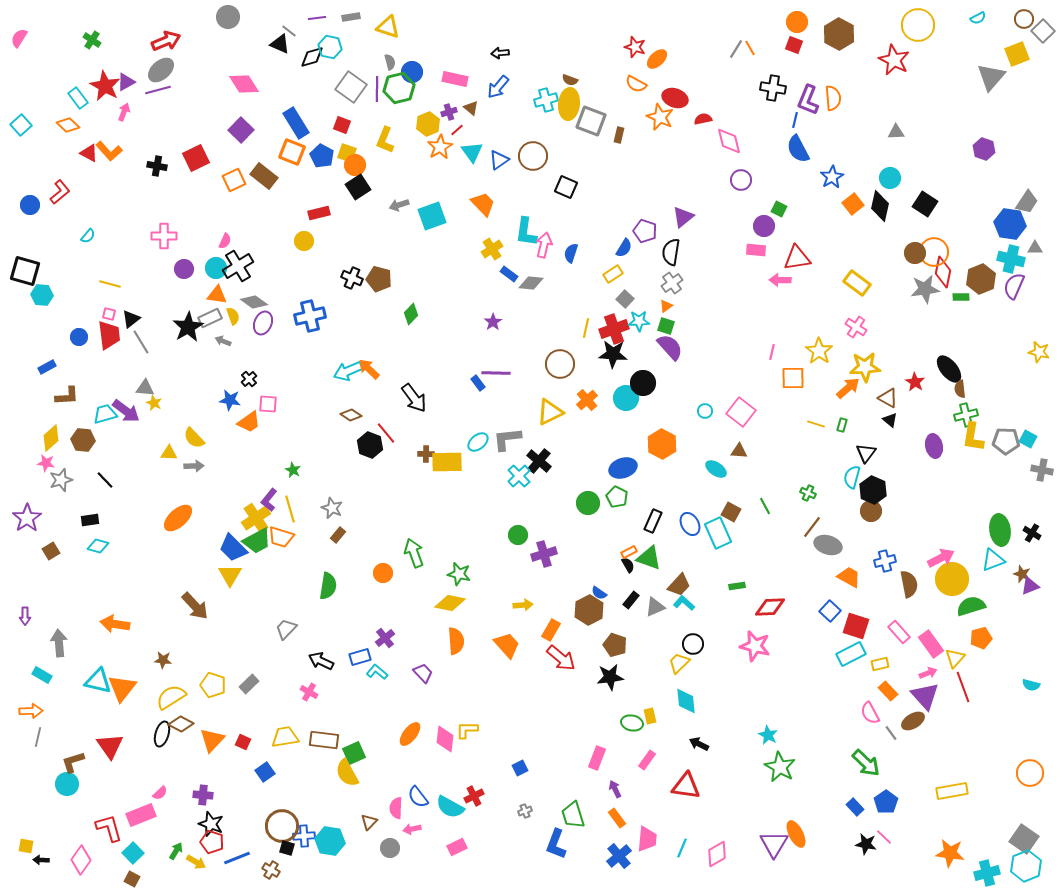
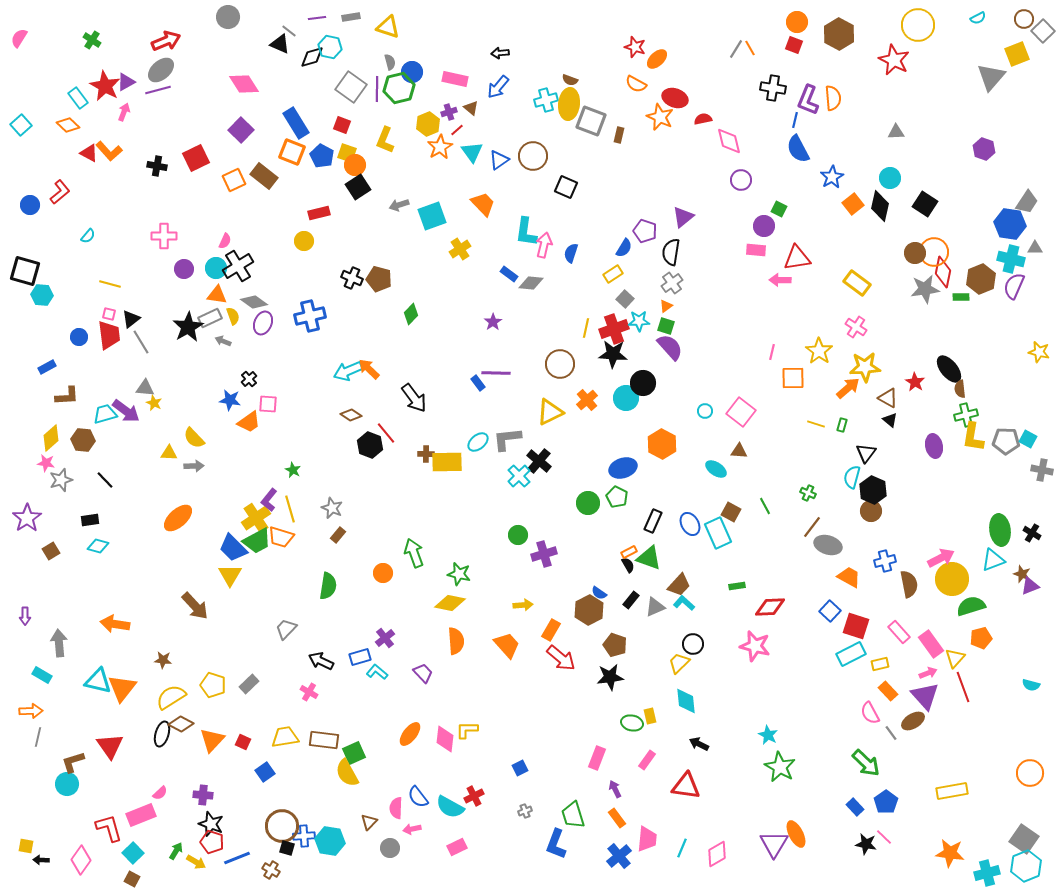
yellow cross at (492, 249): moved 32 px left
